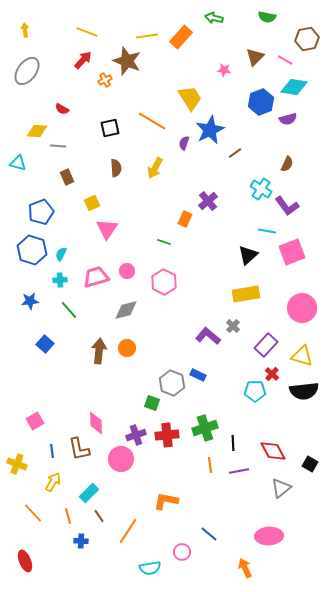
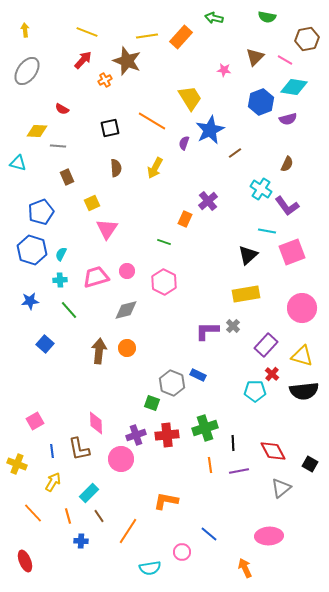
purple L-shape at (208, 336): moved 1 px left, 5 px up; rotated 40 degrees counterclockwise
